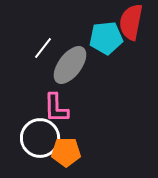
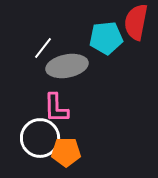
red semicircle: moved 5 px right
gray ellipse: moved 3 px left, 1 px down; rotated 42 degrees clockwise
